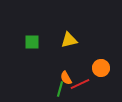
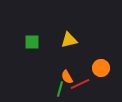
orange semicircle: moved 1 px right, 1 px up
